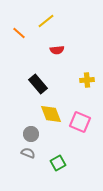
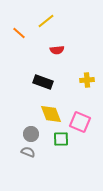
black rectangle: moved 5 px right, 2 px up; rotated 30 degrees counterclockwise
gray semicircle: moved 1 px up
green square: moved 3 px right, 24 px up; rotated 28 degrees clockwise
